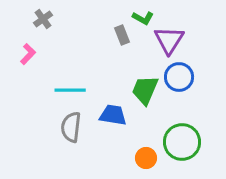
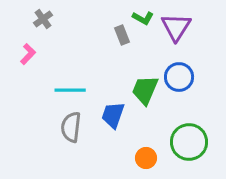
purple triangle: moved 7 px right, 13 px up
blue trapezoid: rotated 80 degrees counterclockwise
green circle: moved 7 px right
